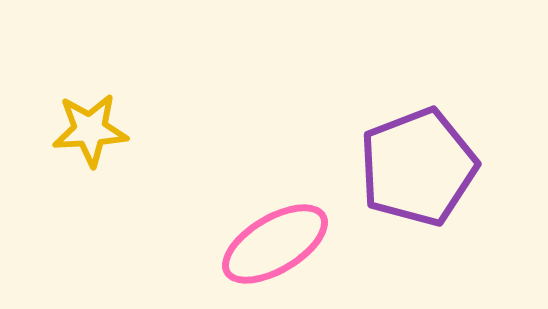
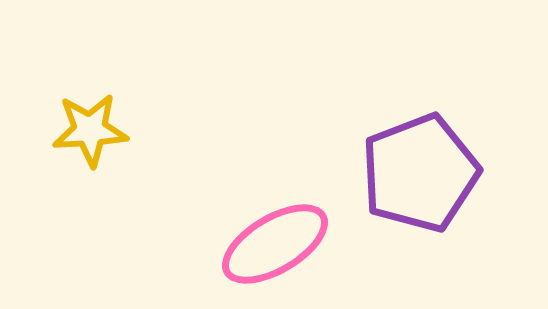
purple pentagon: moved 2 px right, 6 px down
